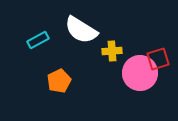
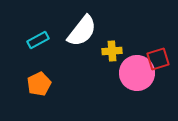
white semicircle: moved 1 px right, 1 px down; rotated 84 degrees counterclockwise
pink circle: moved 3 px left
orange pentagon: moved 20 px left, 3 px down
